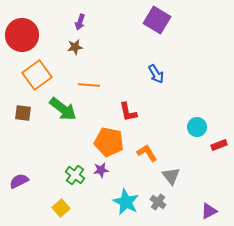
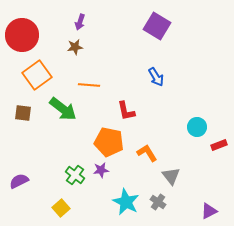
purple square: moved 6 px down
blue arrow: moved 3 px down
red L-shape: moved 2 px left, 1 px up
